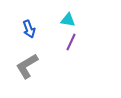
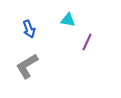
purple line: moved 16 px right
